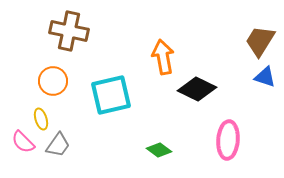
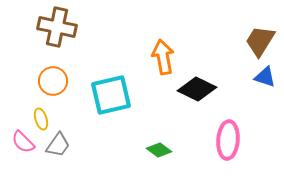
brown cross: moved 12 px left, 4 px up
